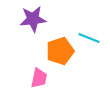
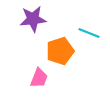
cyan line: moved 5 px up
pink trapezoid: rotated 10 degrees clockwise
